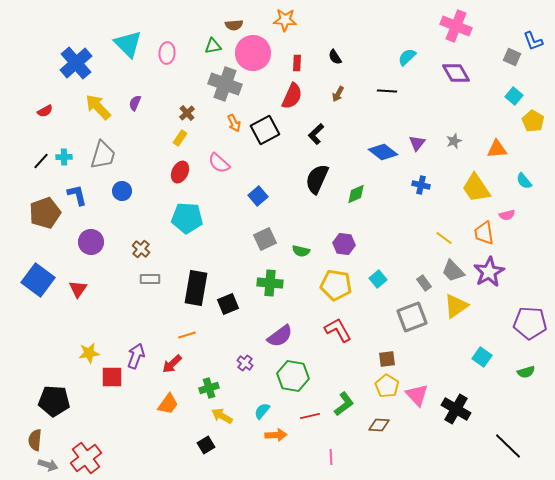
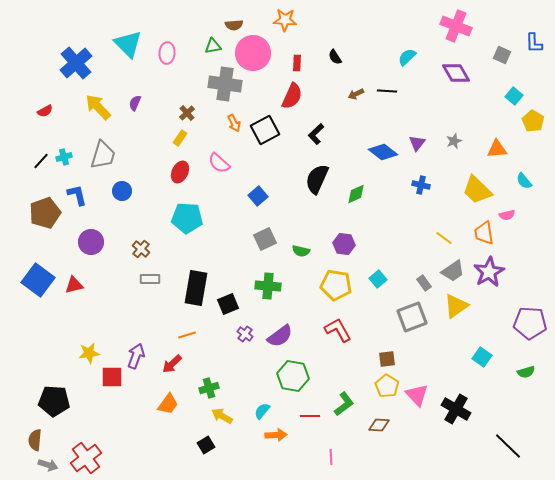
blue L-shape at (533, 41): moved 1 px right, 2 px down; rotated 20 degrees clockwise
gray square at (512, 57): moved 10 px left, 2 px up
gray cross at (225, 84): rotated 12 degrees counterclockwise
brown arrow at (338, 94): moved 18 px right; rotated 35 degrees clockwise
cyan cross at (64, 157): rotated 14 degrees counterclockwise
yellow trapezoid at (476, 188): moved 1 px right, 2 px down; rotated 12 degrees counterclockwise
gray trapezoid at (453, 271): rotated 80 degrees counterclockwise
green cross at (270, 283): moved 2 px left, 3 px down
red triangle at (78, 289): moved 4 px left, 4 px up; rotated 42 degrees clockwise
purple cross at (245, 363): moved 29 px up
red line at (310, 416): rotated 12 degrees clockwise
